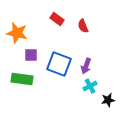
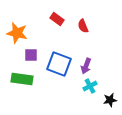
black star: moved 2 px right
